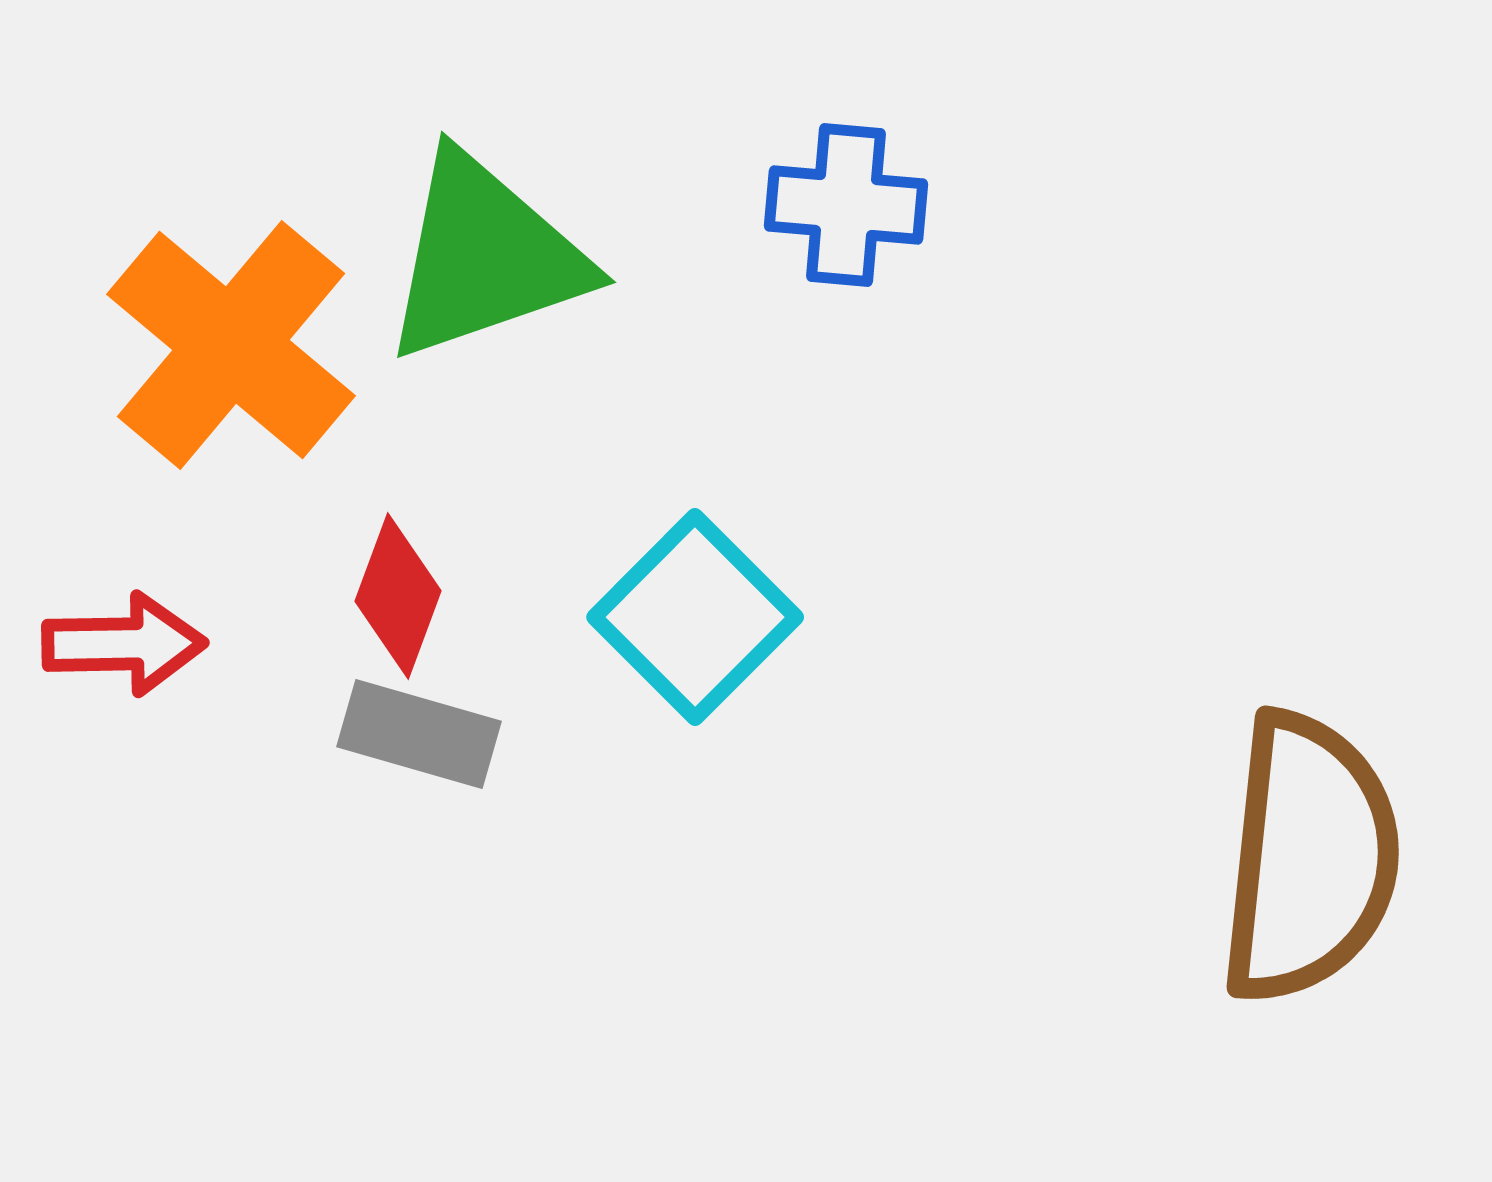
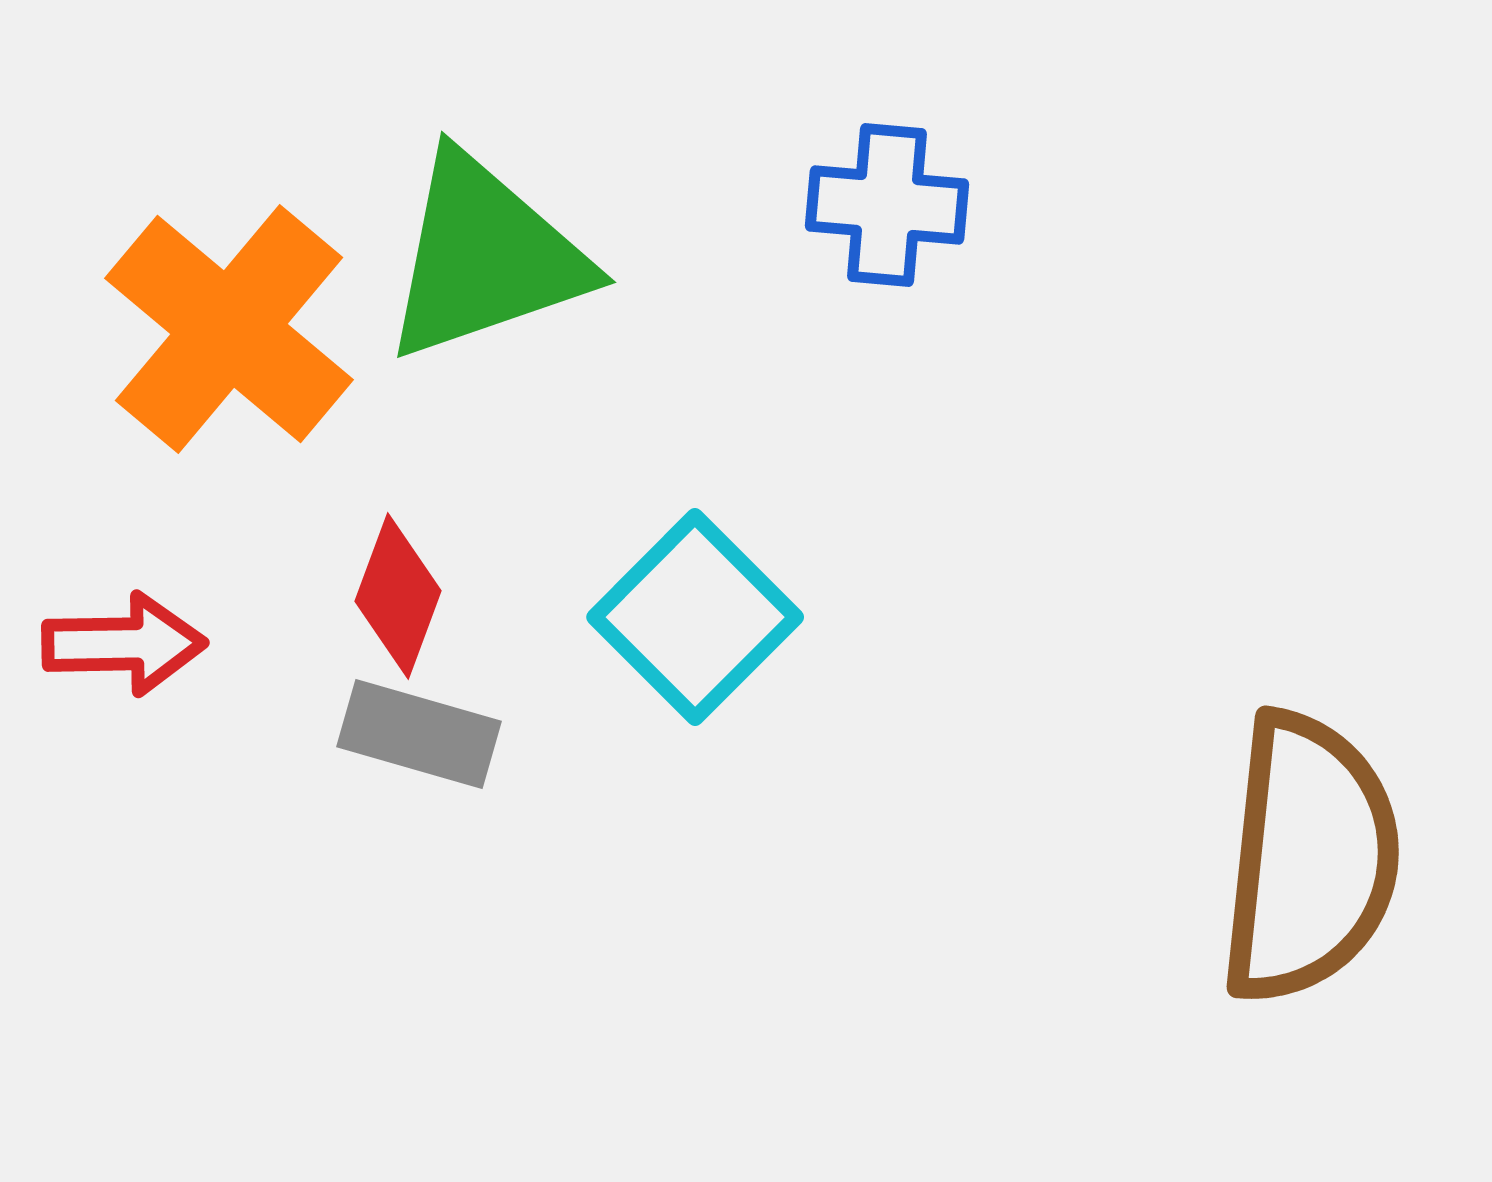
blue cross: moved 41 px right
orange cross: moved 2 px left, 16 px up
